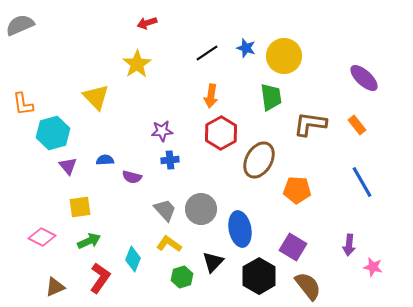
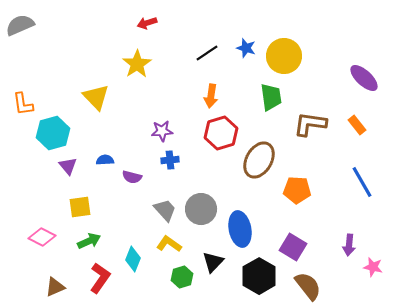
red hexagon: rotated 12 degrees clockwise
